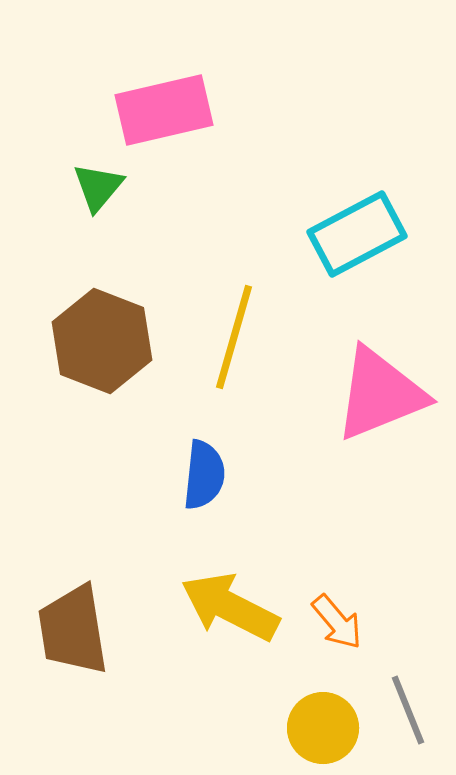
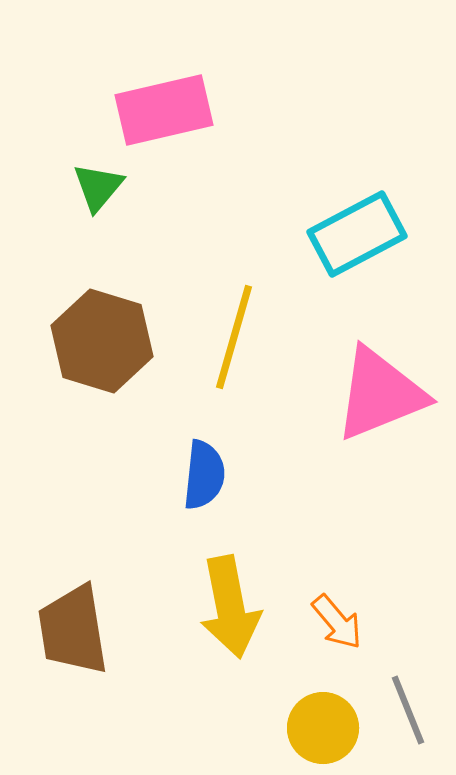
brown hexagon: rotated 4 degrees counterclockwise
yellow arrow: rotated 128 degrees counterclockwise
